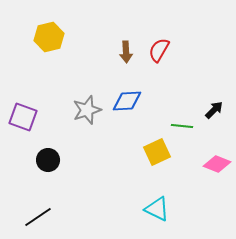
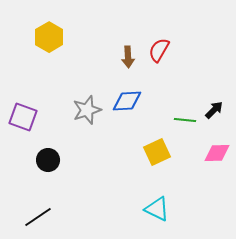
yellow hexagon: rotated 16 degrees counterclockwise
brown arrow: moved 2 px right, 5 px down
green line: moved 3 px right, 6 px up
pink diamond: moved 11 px up; rotated 24 degrees counterclockwise
